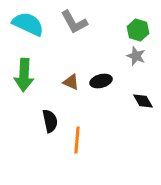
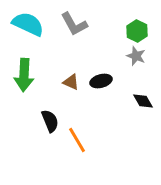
gray L-shape: moved 2 px down
green hexagon: moved 1 px left, 1 px down; rotated 10 degrees clockwise
black semicircle: rotated 10 degrees counterclockwise
orange line: rotated 36 degrees counterclockwise
